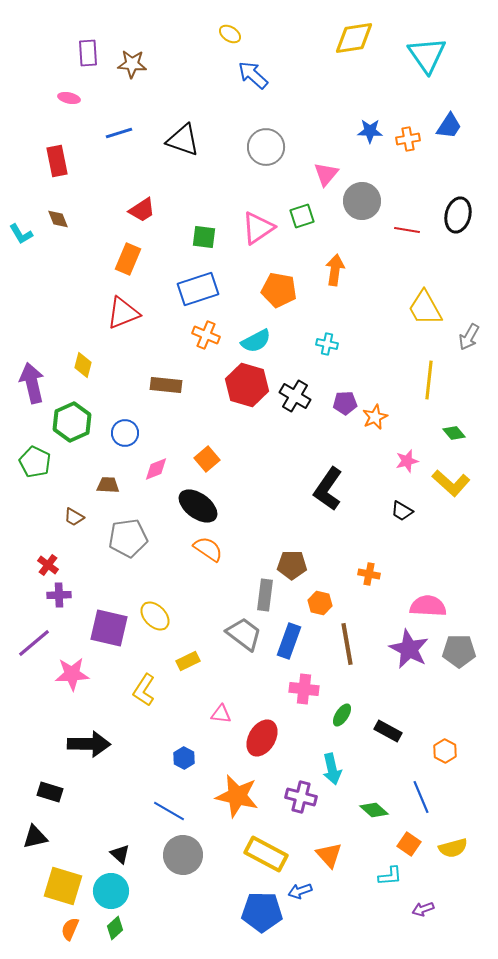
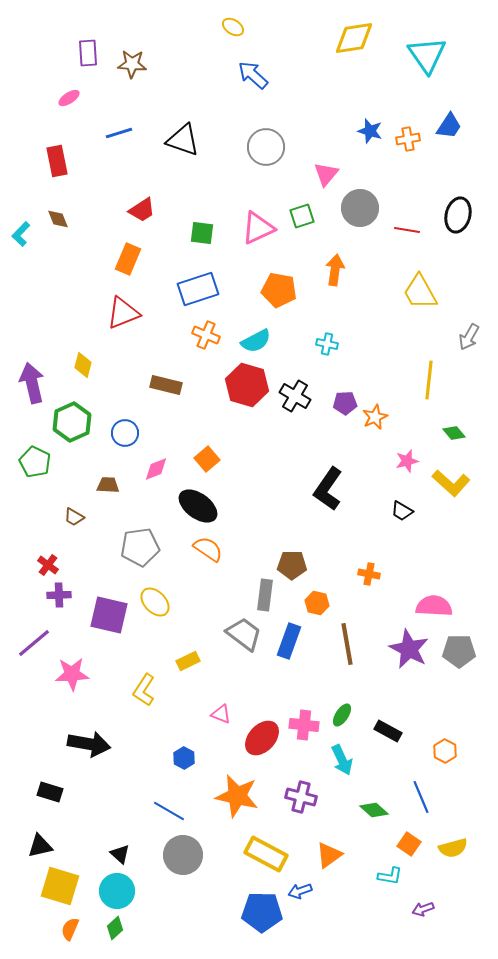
yellow ellipse at (230, 34): moved 3 px right, 7 px up
pink ellipse at (69, 98): rotated 45 degrees counterclockwise
blue star at (370, 131): rotated 15 degrees clockwise
gray circle at (362, 201): moved 2 px left, 7 px down
pink triangle at (258, 228): rotated 9 degrees clockwise
cyan L-shape at (21, 234): rotated 75 degrees clockwise
green square at (204, 237): moved 2 px left, 4 px up
yellow trapezoid at (425, 308): moved 5 px left, 16 px up
brown rectangle at (166, 385): rotated 8 degrees clockwise
gray pentagon at (128, 538): moved 12 px right, 9 px down
orange hexagon at (320, 603): moved 3 px left
pink semicircle at (428, 606): moved 6 px right
yellow ellipse at (155, 616): moved 14 px up
purple square at (109, 628): moved 13 px up
pink cross at (304, 689): moved 36 px down
pink triangle at (221, 714): rotated 15 degrees clockwise
red ellipse at (262, 738): rotated 12 degrees clockwise
black arrow at (89, 744): rotated 9 degrees clockwise
cyan arrow at (332, 769): moved 10 px right, 9 px up; rotated 12 degrees counterclockwise
black triangle at (35, 837): moved 5 px right, 9 px down
orange triangle at (329, 855): rotated 36 degrees clockwise
cyan L-shape at (390, 876): rotated 15 degrees clockwise
yellow square at (63, 886): moved 3 px left
cyan circle at (111, 891): moved 6 px right
